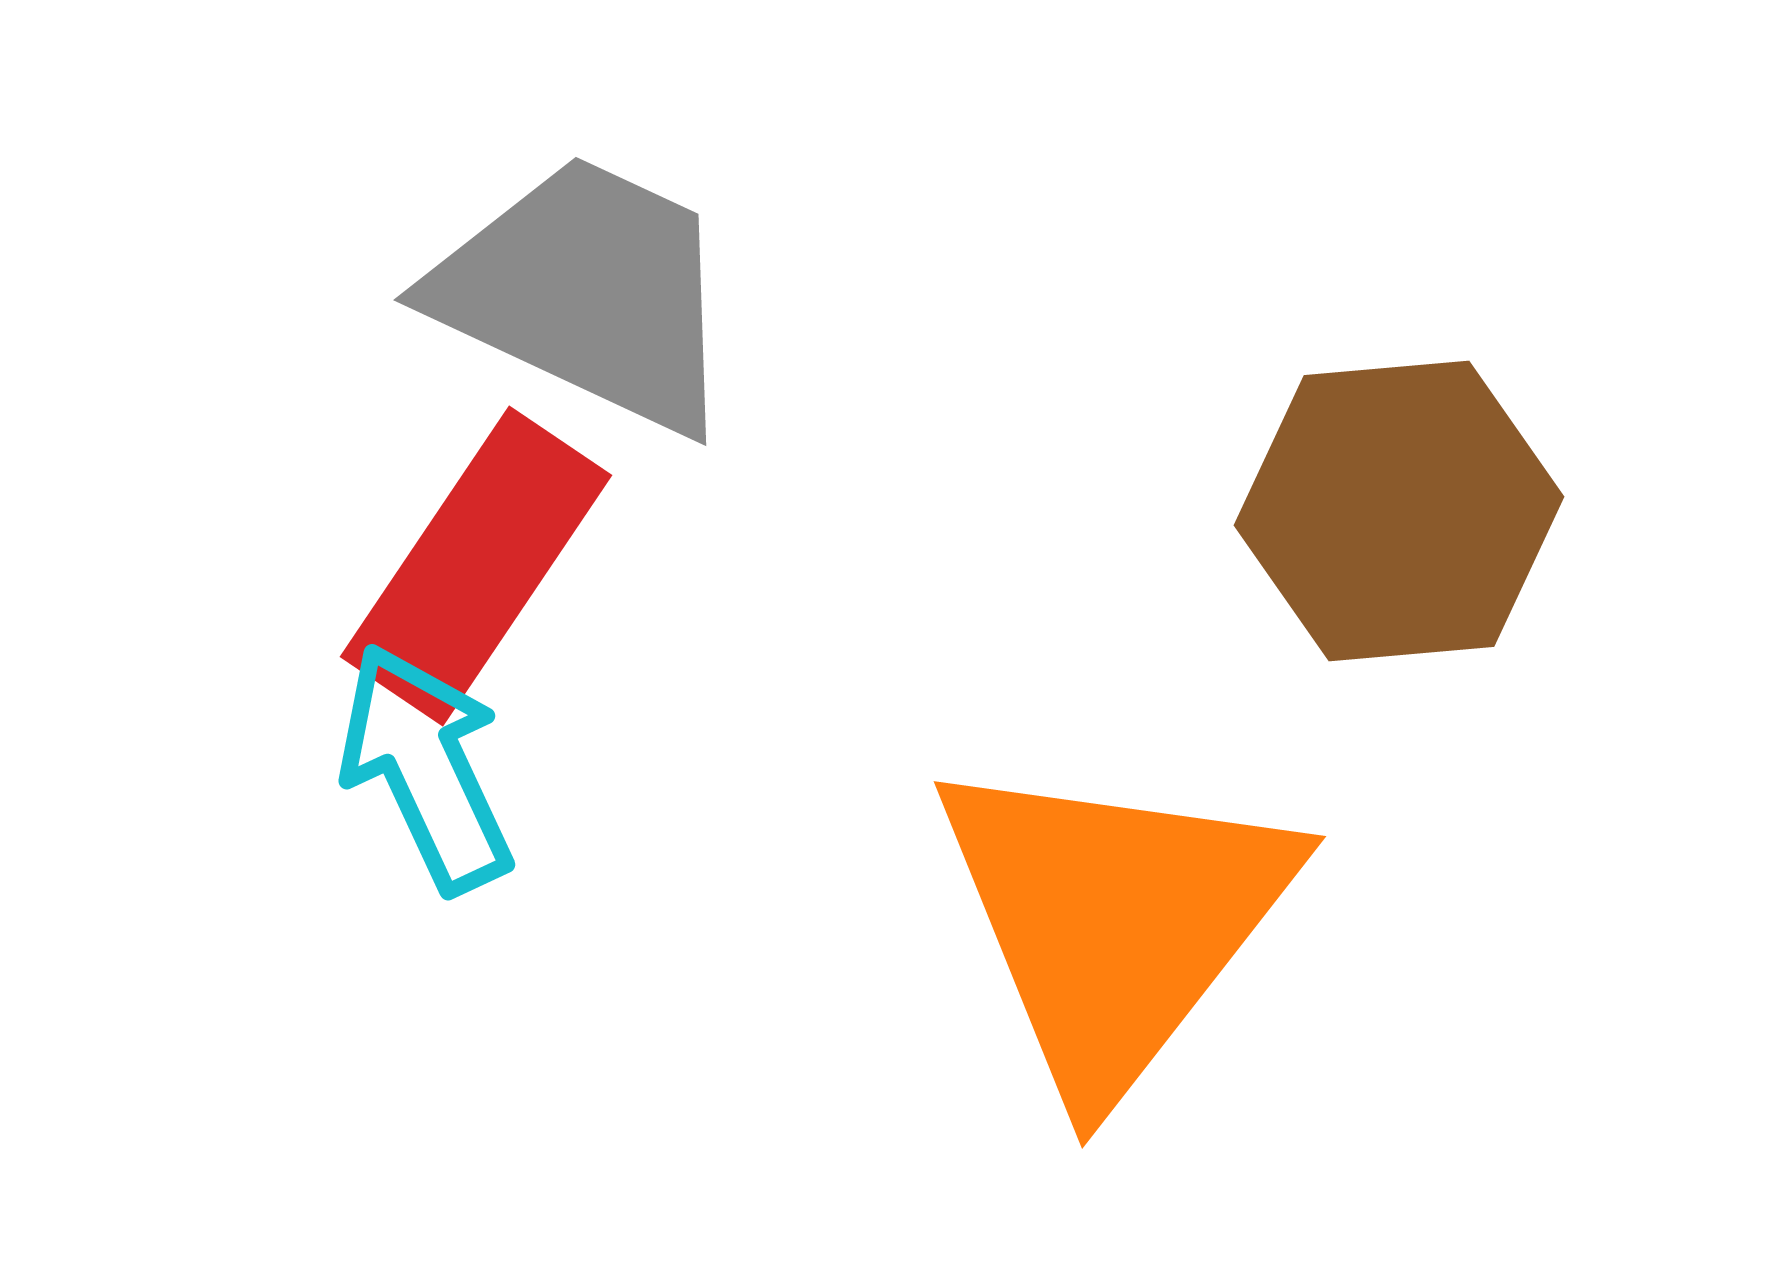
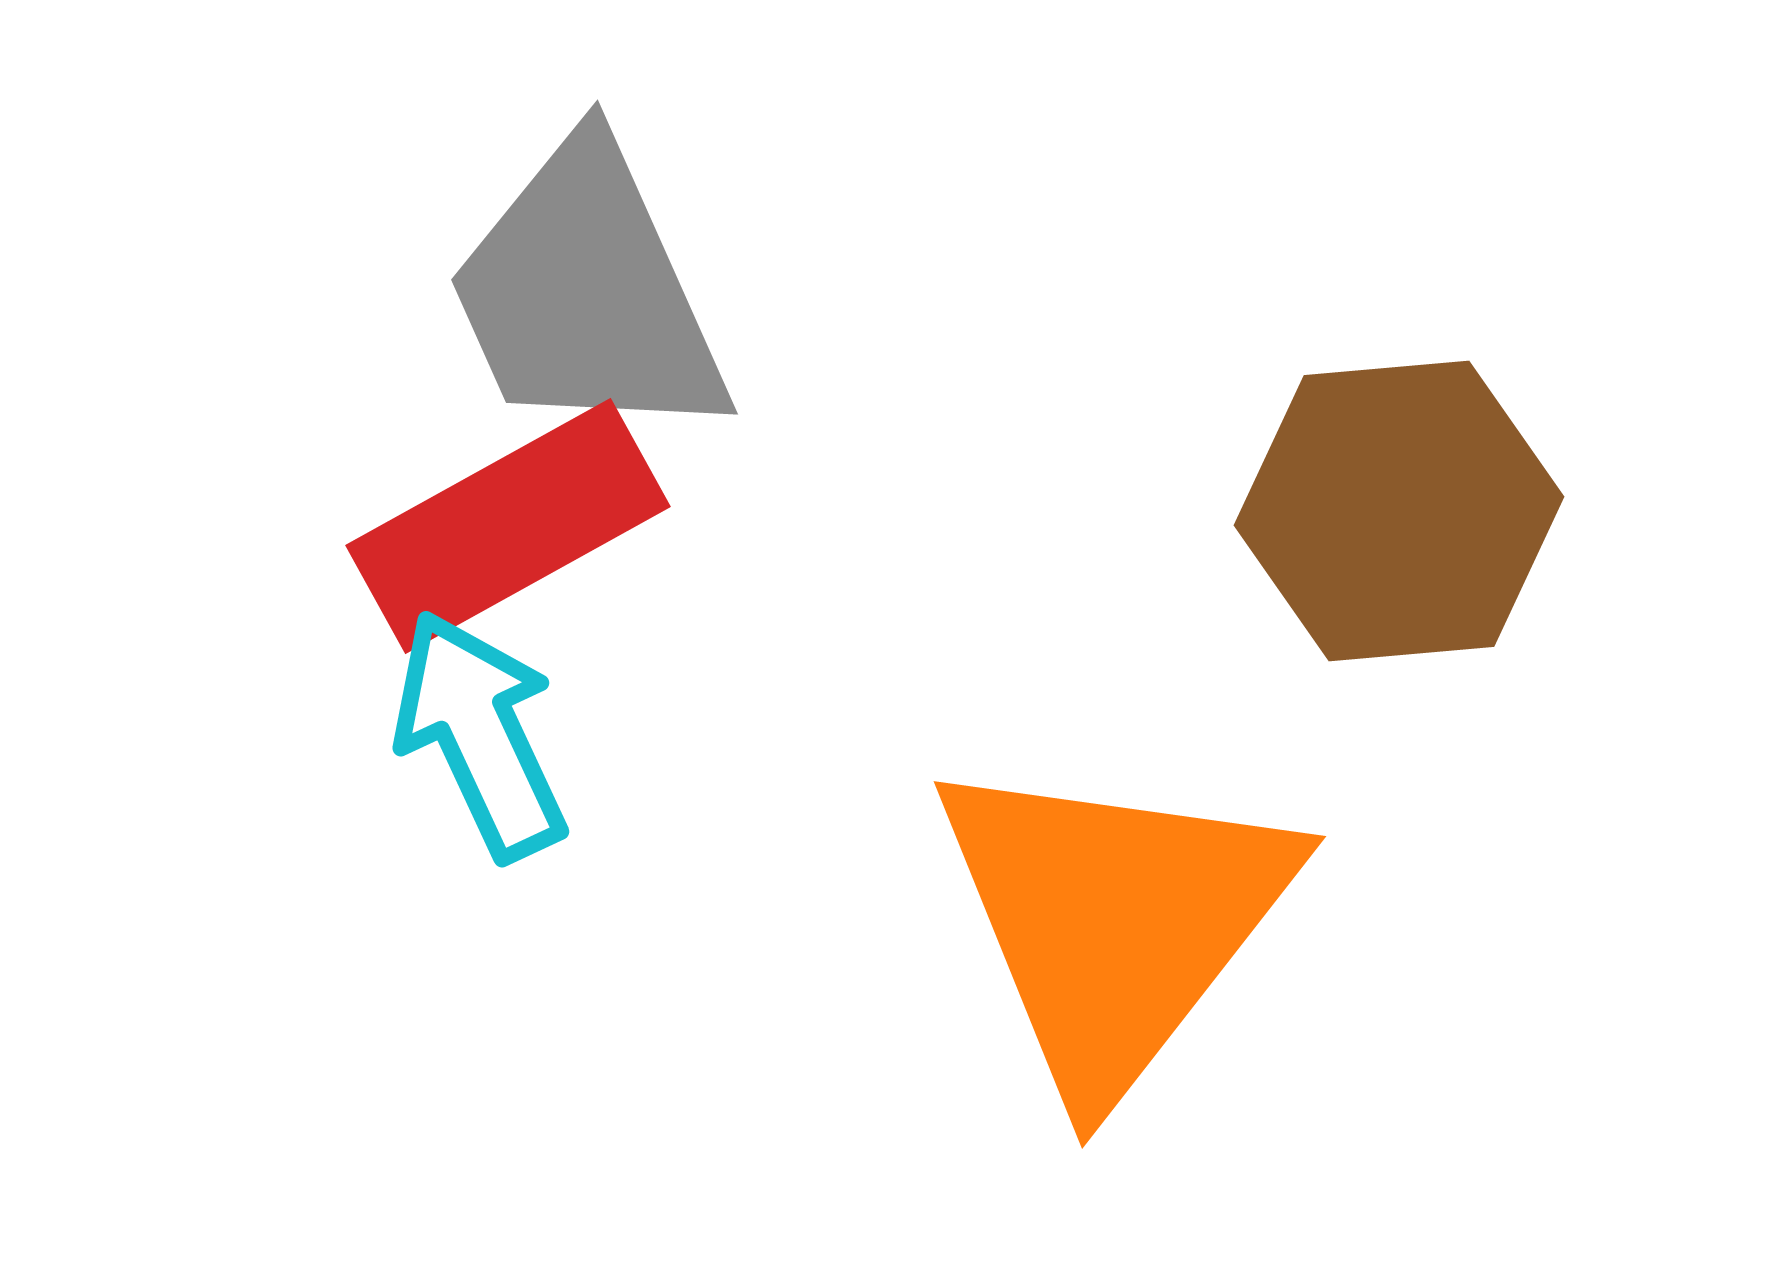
gray trapezoid: rotated 139 degrees counterclockwise
red rectangle: moved 32 px right, 40 px up; rotated 27 degrees clockwise
cyan arrow: moved 54 px right, 33 px up
